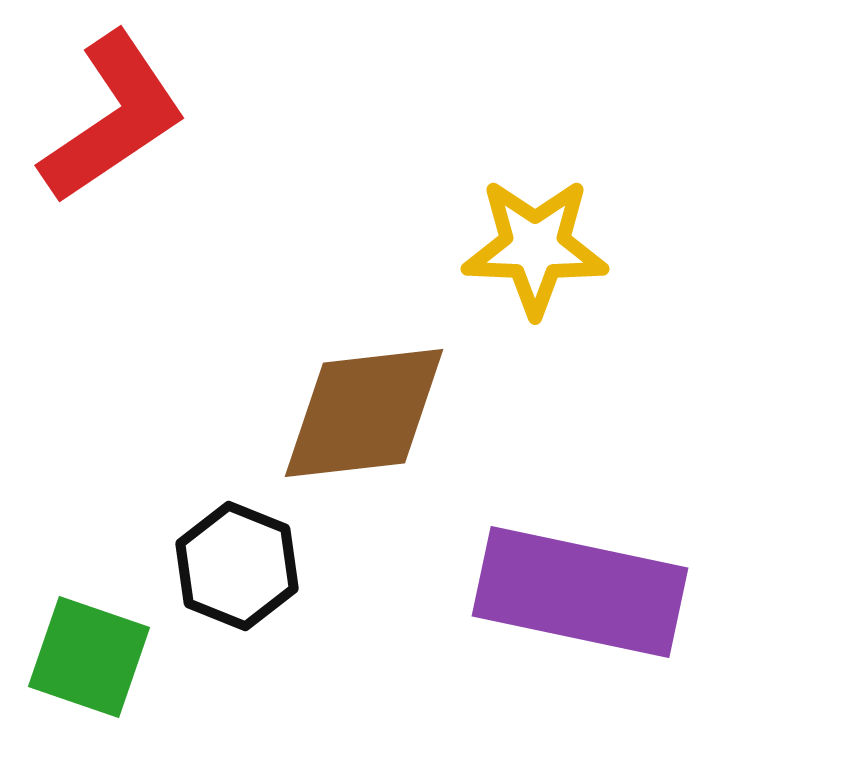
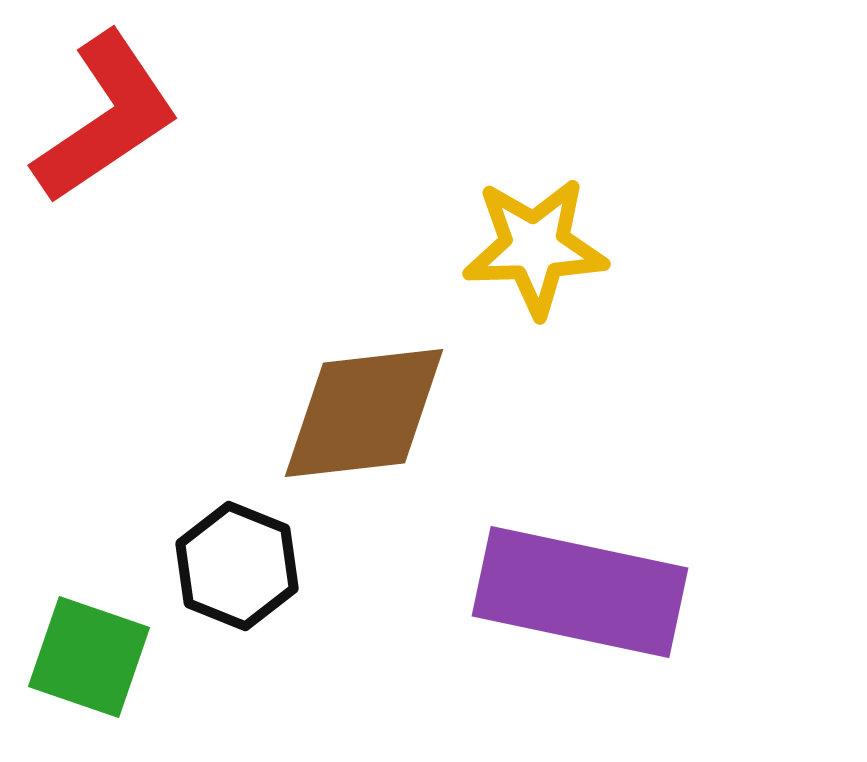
red L-shape: moved 7 px left
yellow star: rotated 4 degrees counterclockwise
